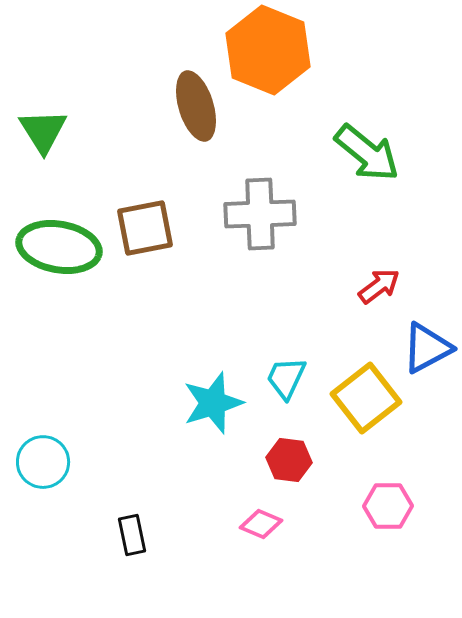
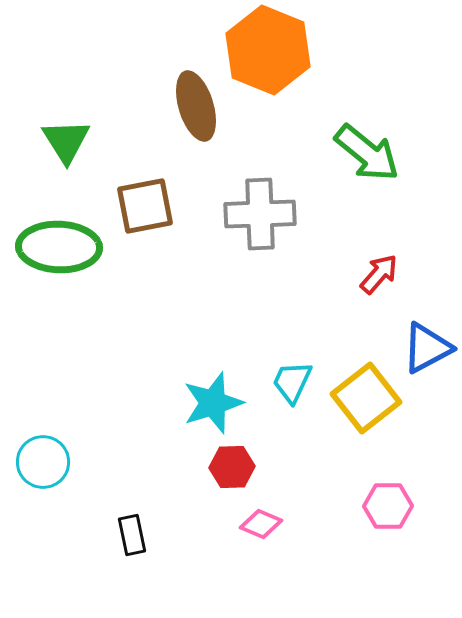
green triangle: moved 23 px right, 10 px down
brown square: moved 22 px up
green ellipse: rotated 8 degrees counterclockwise
red arrow: moved 12 px up; rotated 12 degrees counterclockwise
cyan trapezoid: moved 6 px right, 4 px down
red hexagon: moved 57 px left, 7 px down; rotated 9 degrees counterclockwise
